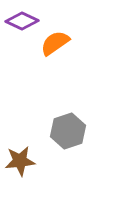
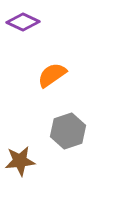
purple diamond: moved 1 px right, 1 px down
orange semicircle: moved 3 px left, 32 px down
